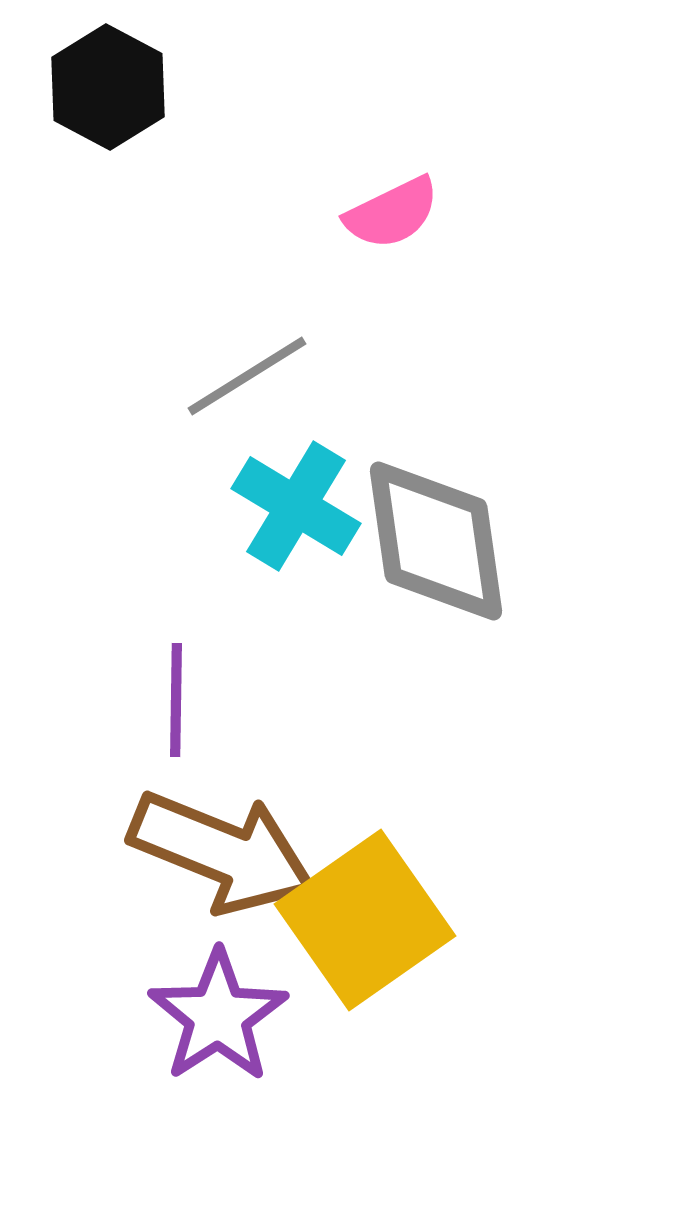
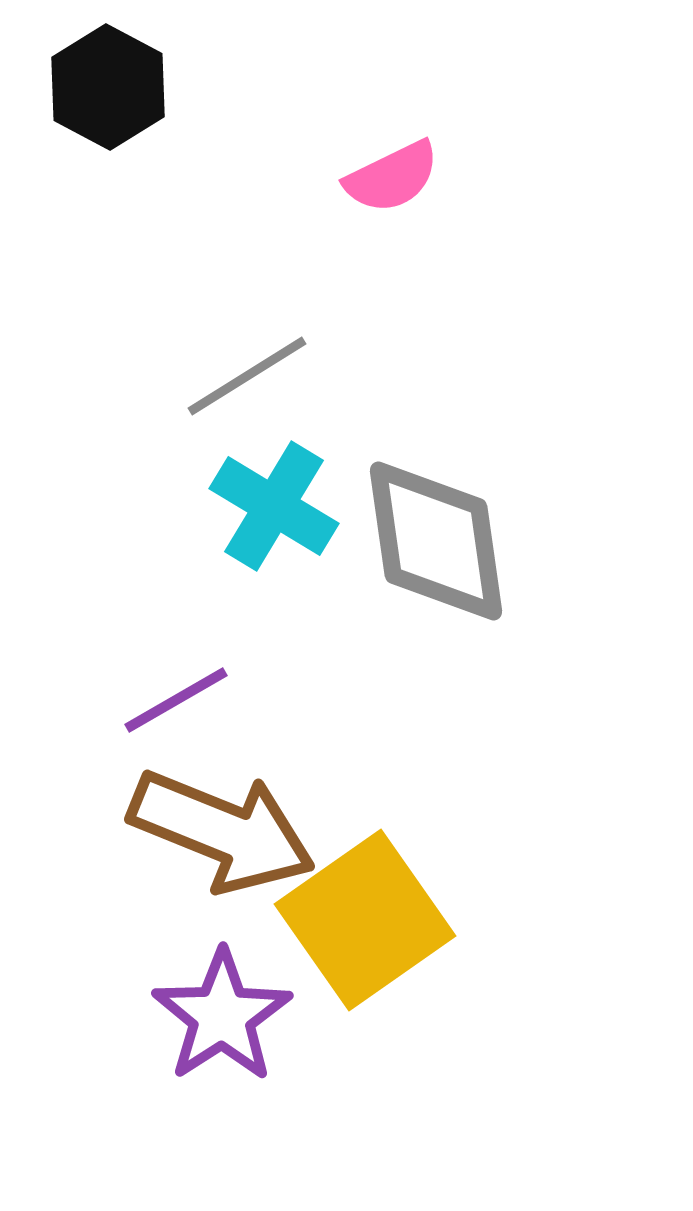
pink semicircle: moved 36 px up
cyan cross: moved 22 px left
purple line: rotated 59 degrees clockwise
brown arrow: moved 21 px up
purple star: moved 4 px right
